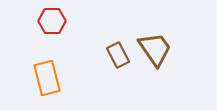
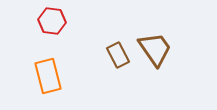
red hexagon: rotated 8 degrees clockwise
orange rectangle: moved 1 px right, 2 px up
